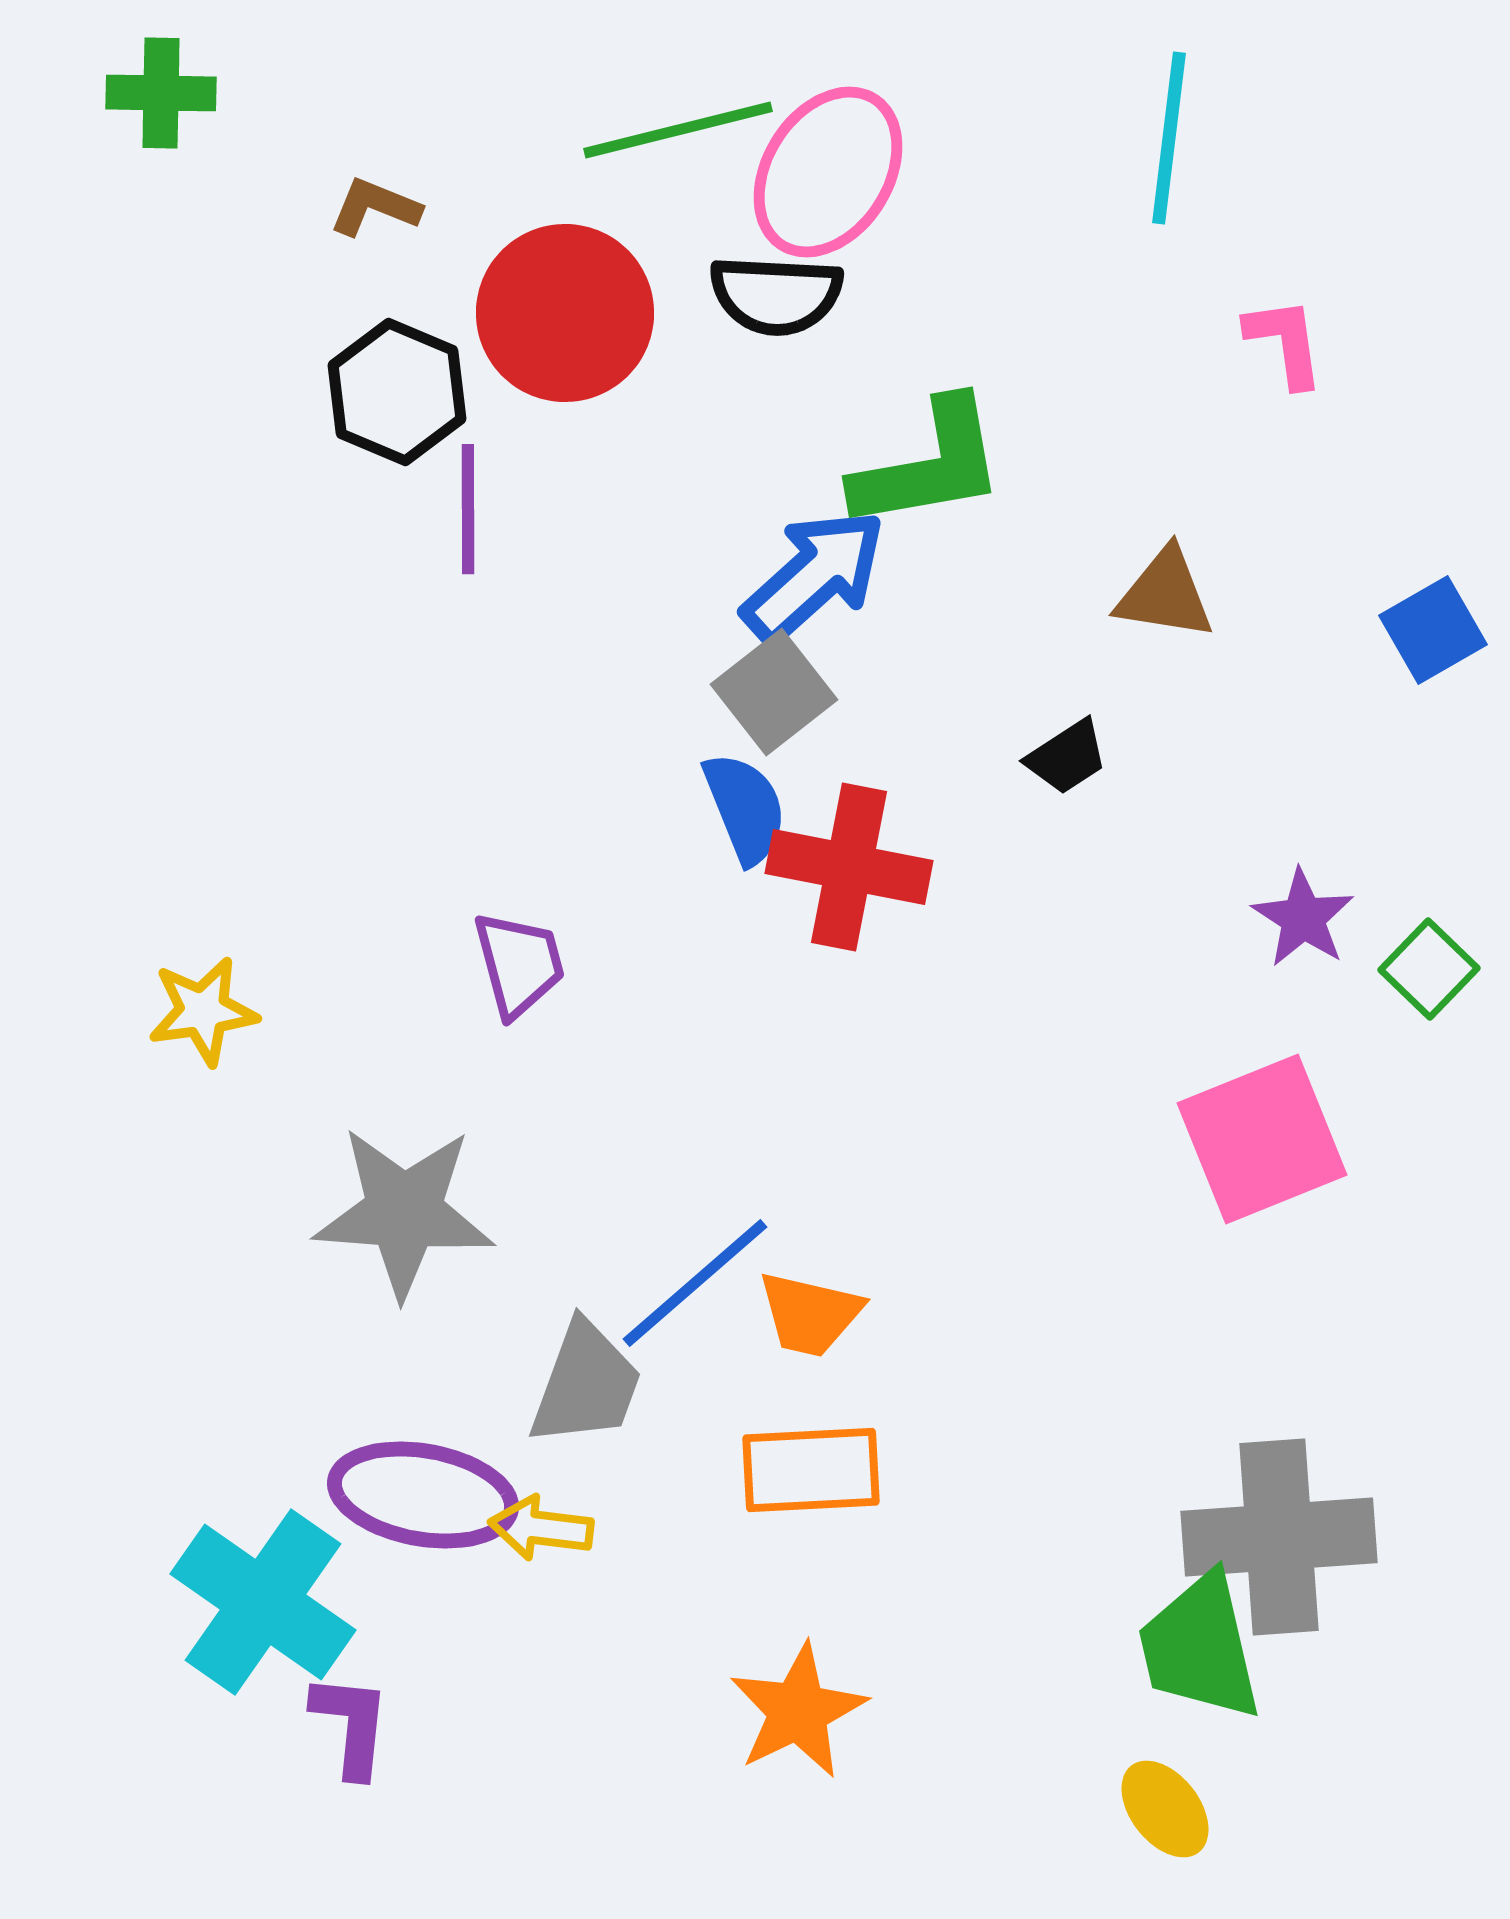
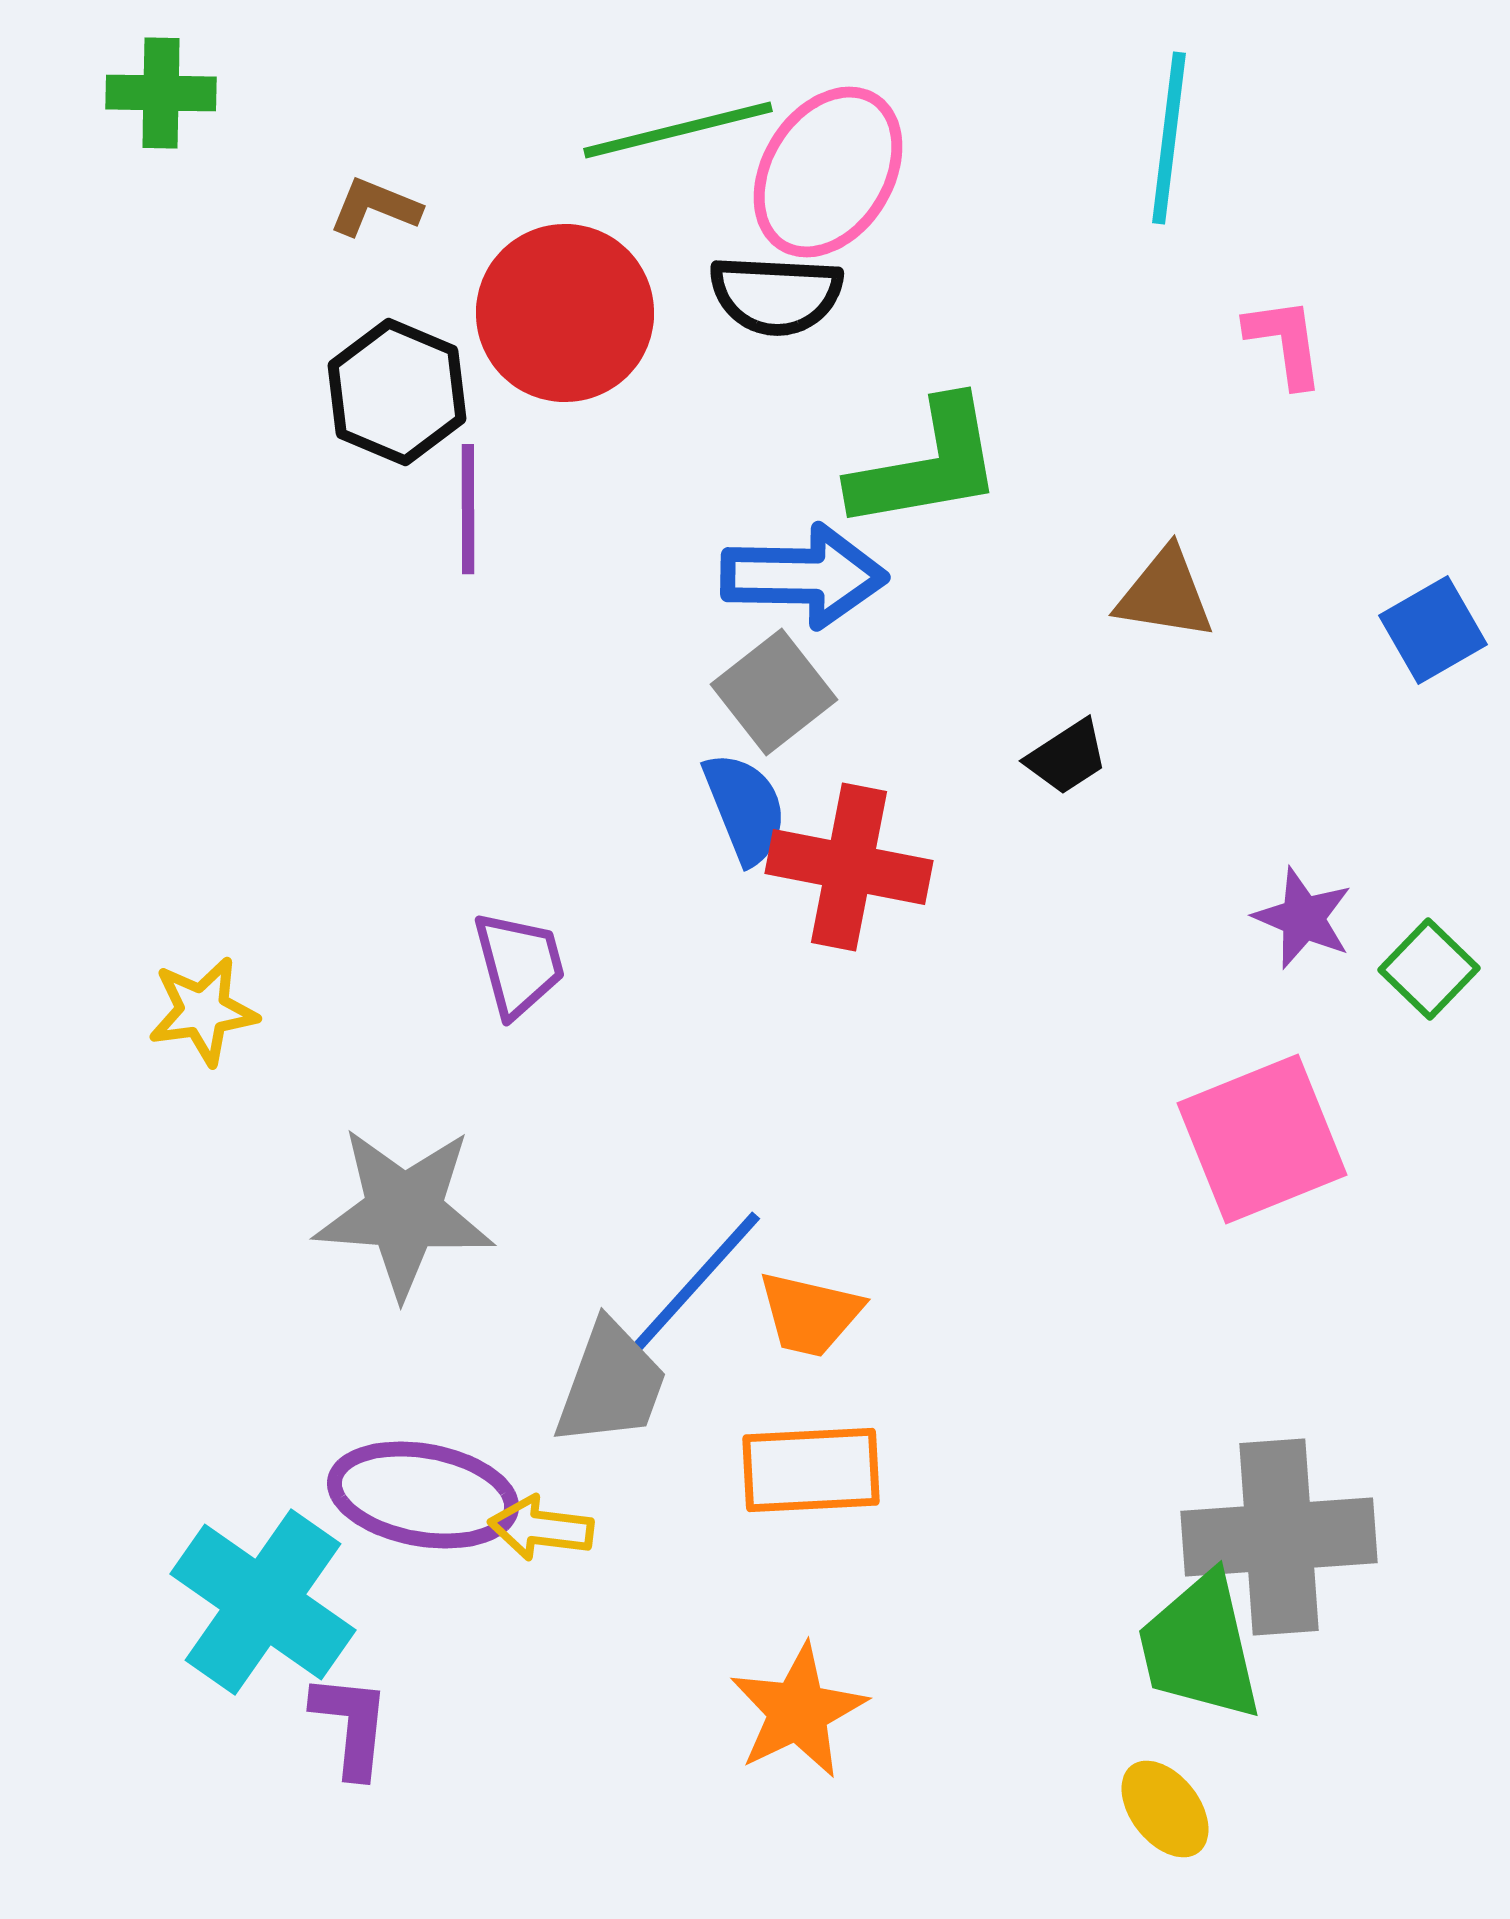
green L-shape: moved 2 px left
blue arrow: moved 10 px left; rotated 43 degrees clockwise
purple star: rotated 10 degrees counterclockwise
blue line: rotated 7 degrees counterclockwise
gray trapezoid: moved 25 px right
